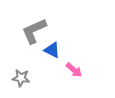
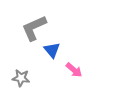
gray L-shape: moved 3 px up
blue triangle: rotated 24 degrees clockwise
